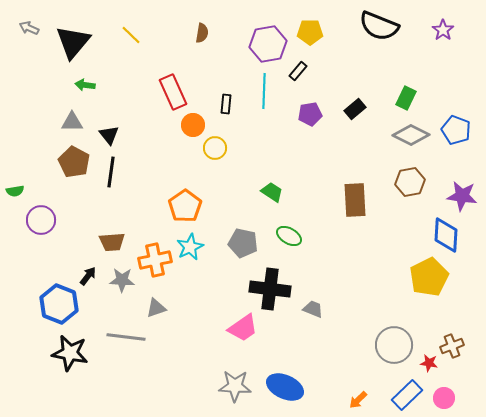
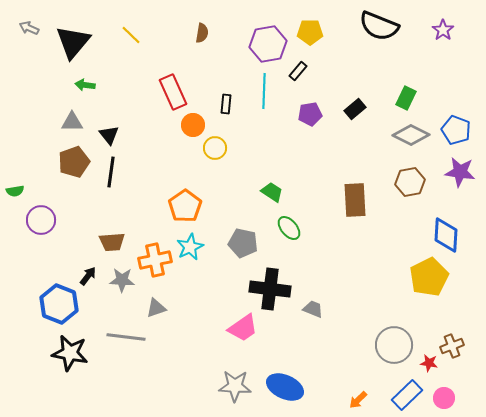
brown pentagon at (74, 162): rotated 24 degrees clockwise
purple star at (462, 196): moved 2 px left, 24 px up
green ellipse at (289, 236): moved 8 px up; rotated 20 degrees clockwise
